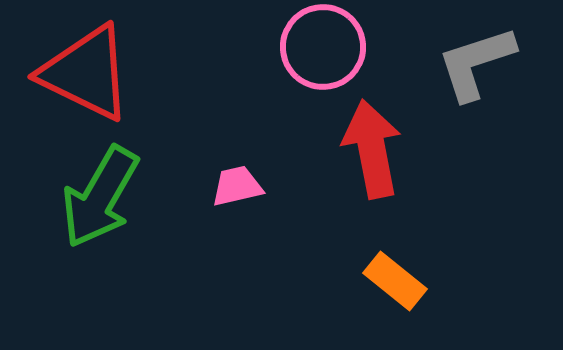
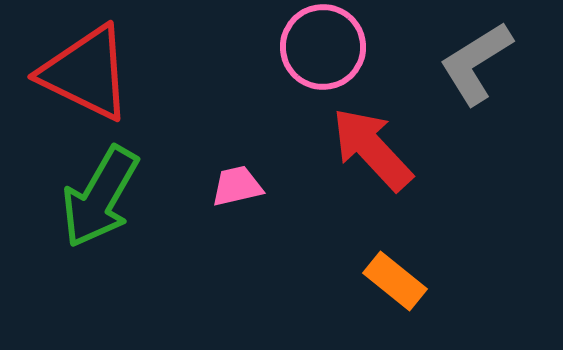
gray L-shape: rotated 14 degrees counterclockwise
red arrow: rotated 32 degrees counterclockwise
